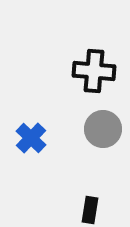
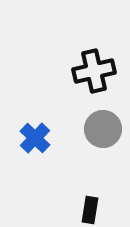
black cross: rotated 18 degrees counterclockwise
blue cross: moved 4 px right
